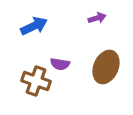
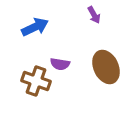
purple arrow: moved 3 px left, 3 px up; rotated 78 degrees clockwise
blue arrow: moved 1 px right, 1 px down
brown ellipse: rotated 48 degrees counterclockwise
